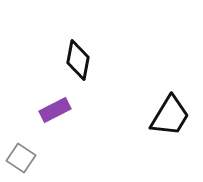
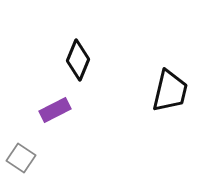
black diamond: rotated 12 degrees clockwise
black trapezoid: moved 25 px up; rotated 18 degrees counterclockwise
